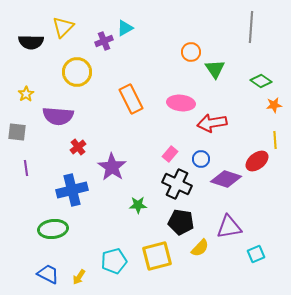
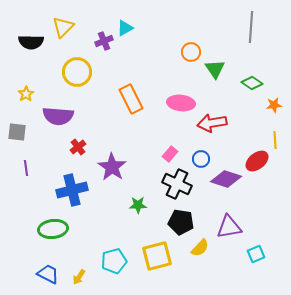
green diamond: moved 9 px left, 2 px down
